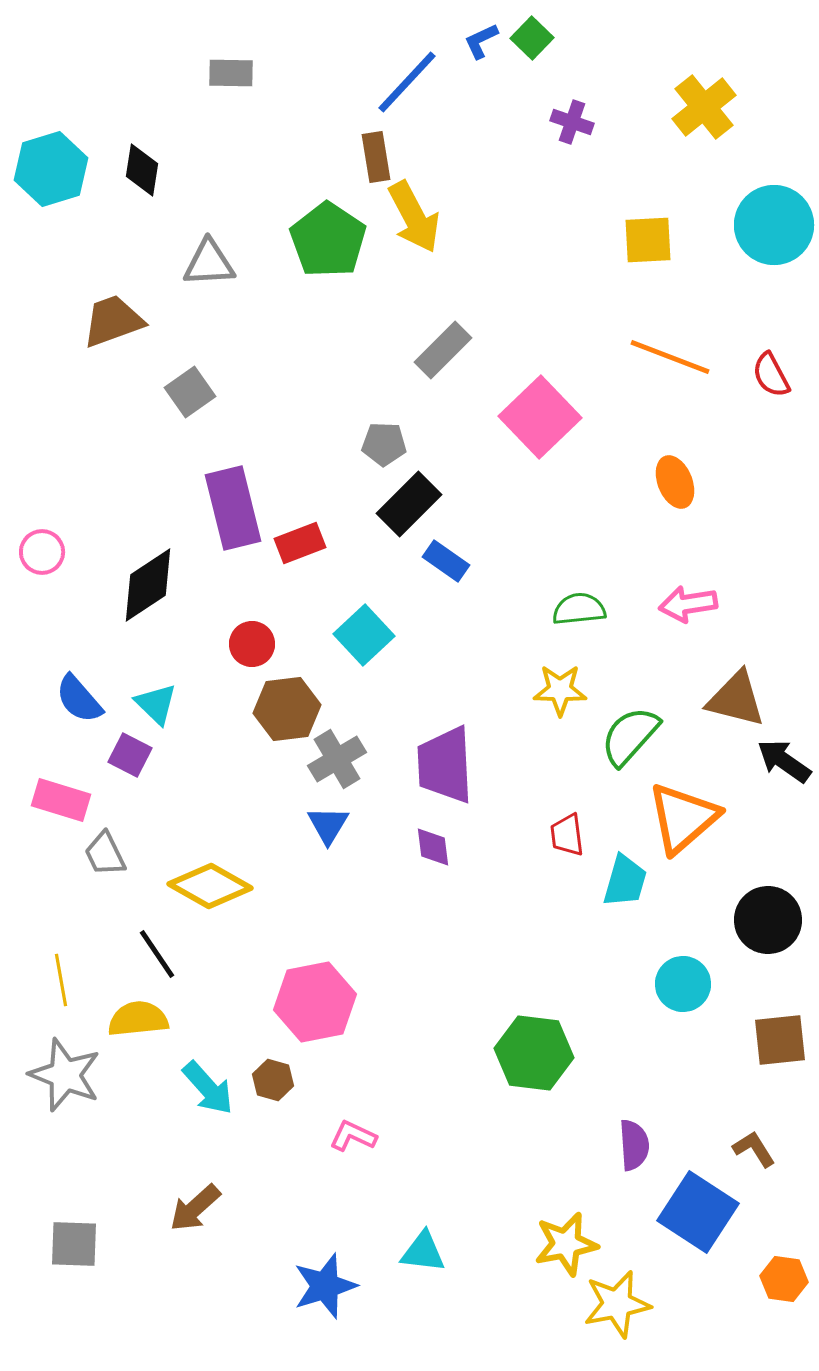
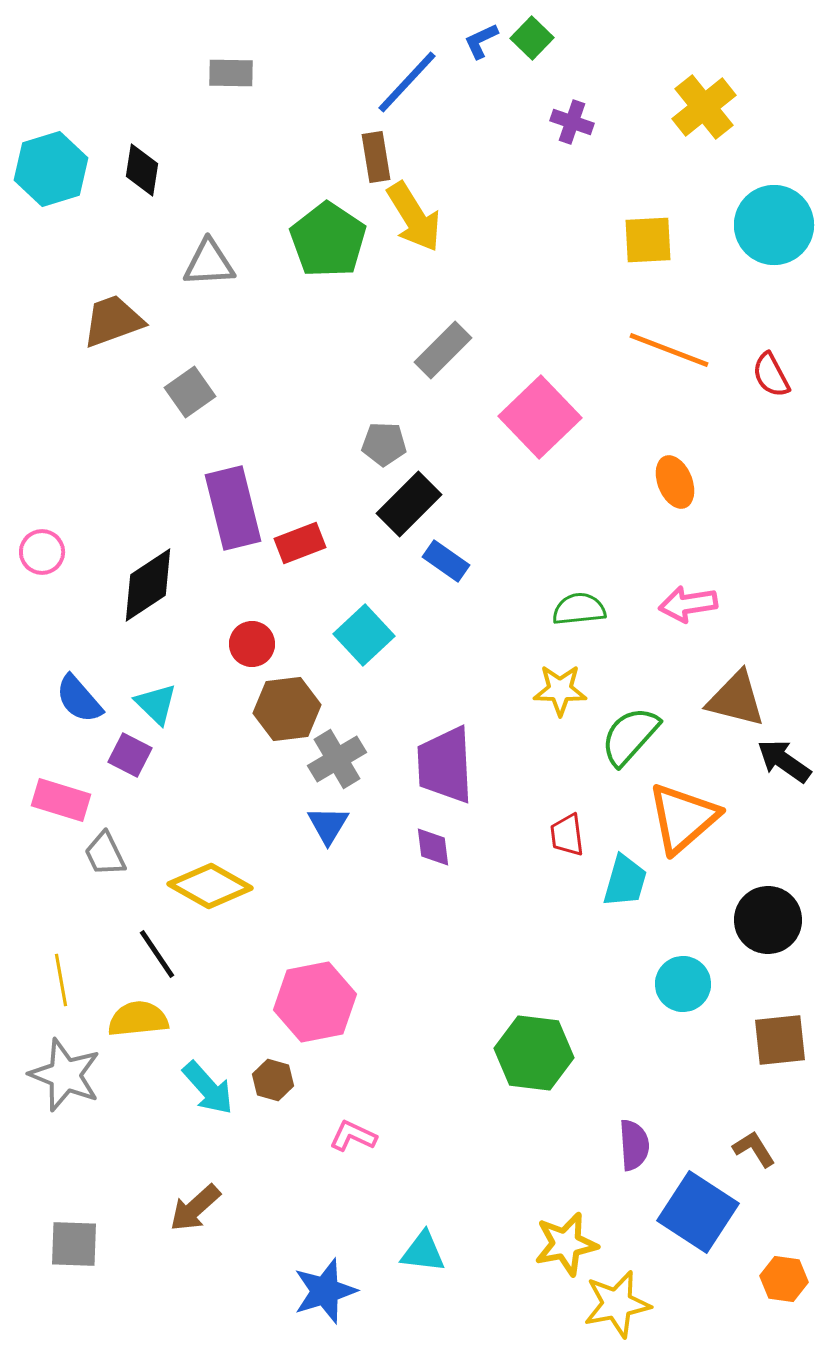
yellow arrow at (414, 217): rotated 4 degrees counterclockwise
orange line at (670, 357): moved 1 px left, 7 px up
blue star at (325, 1286): moved 5 px down
